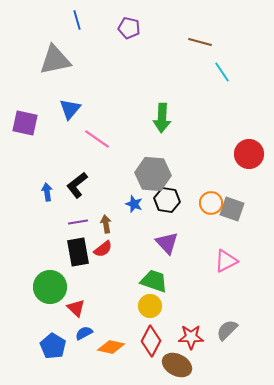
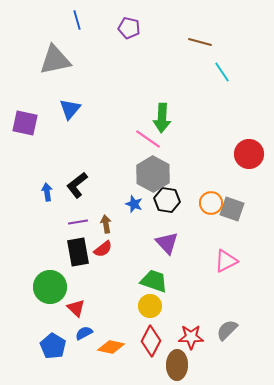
pink line: moved 51 px right
gray hexagon: rotated 24 degrees clockwise
brown ellipse: rotated 64 degrees clockwise
